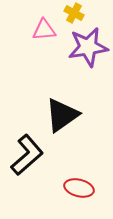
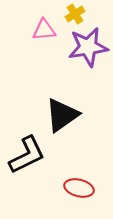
yellow cross: moved 1 px right, 1 px down; rotated 30 degrees clockwise
black L-shape: rotated 15 degrees clockwise
